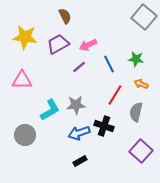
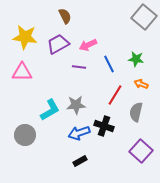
purple line: rotated 48 degrees clockwise
pink triangle: moved 8 px up
